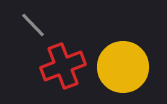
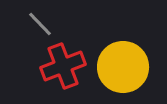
gray line: moved 7 px right, 1 px up
